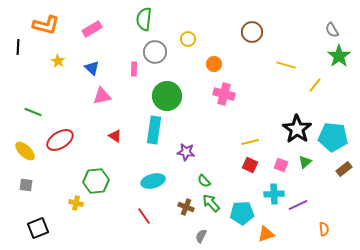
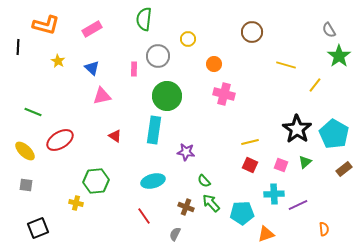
gray semicircle at (332, 30): moved 3 px left
gray circle at (155, 52): moved 3 px right, 4 px down
cyan pentagon at (333, 137): moved 1 px right, 3 px up; rotated 24 degrees clockwise
gray semicircle at (201, 236): moved 26 px left, 2 px up
